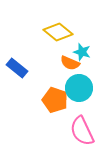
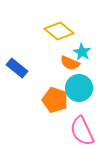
yellow diamond: moved 1 px right, 1 px up
cyan star: rotated 12 degrees clockwise
